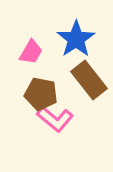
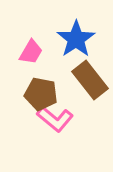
brown rectangle: moved 1 px right
